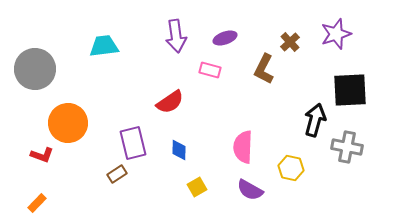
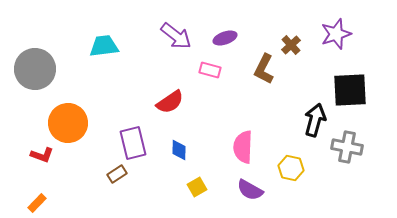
purple arrow: rotated 44 degrees counterclockwise
brown cross: moved 1 px right, 3 px down
